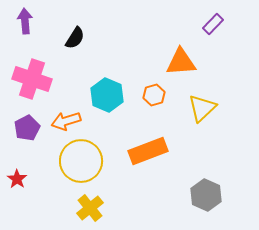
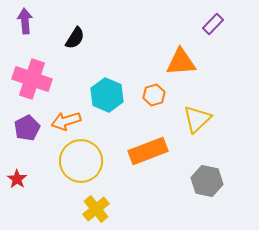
yellow triangle: moved 5 px left, 11 px down
gray hexagon: moved 1 px right, 14 px up; rotated 12 degrees counterclockwise
yellow cross: moved 6 px right, 1 px down
